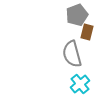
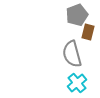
brown rectangle: moved 1 px right
cyan cross: moved 3 px left, 1 px up
